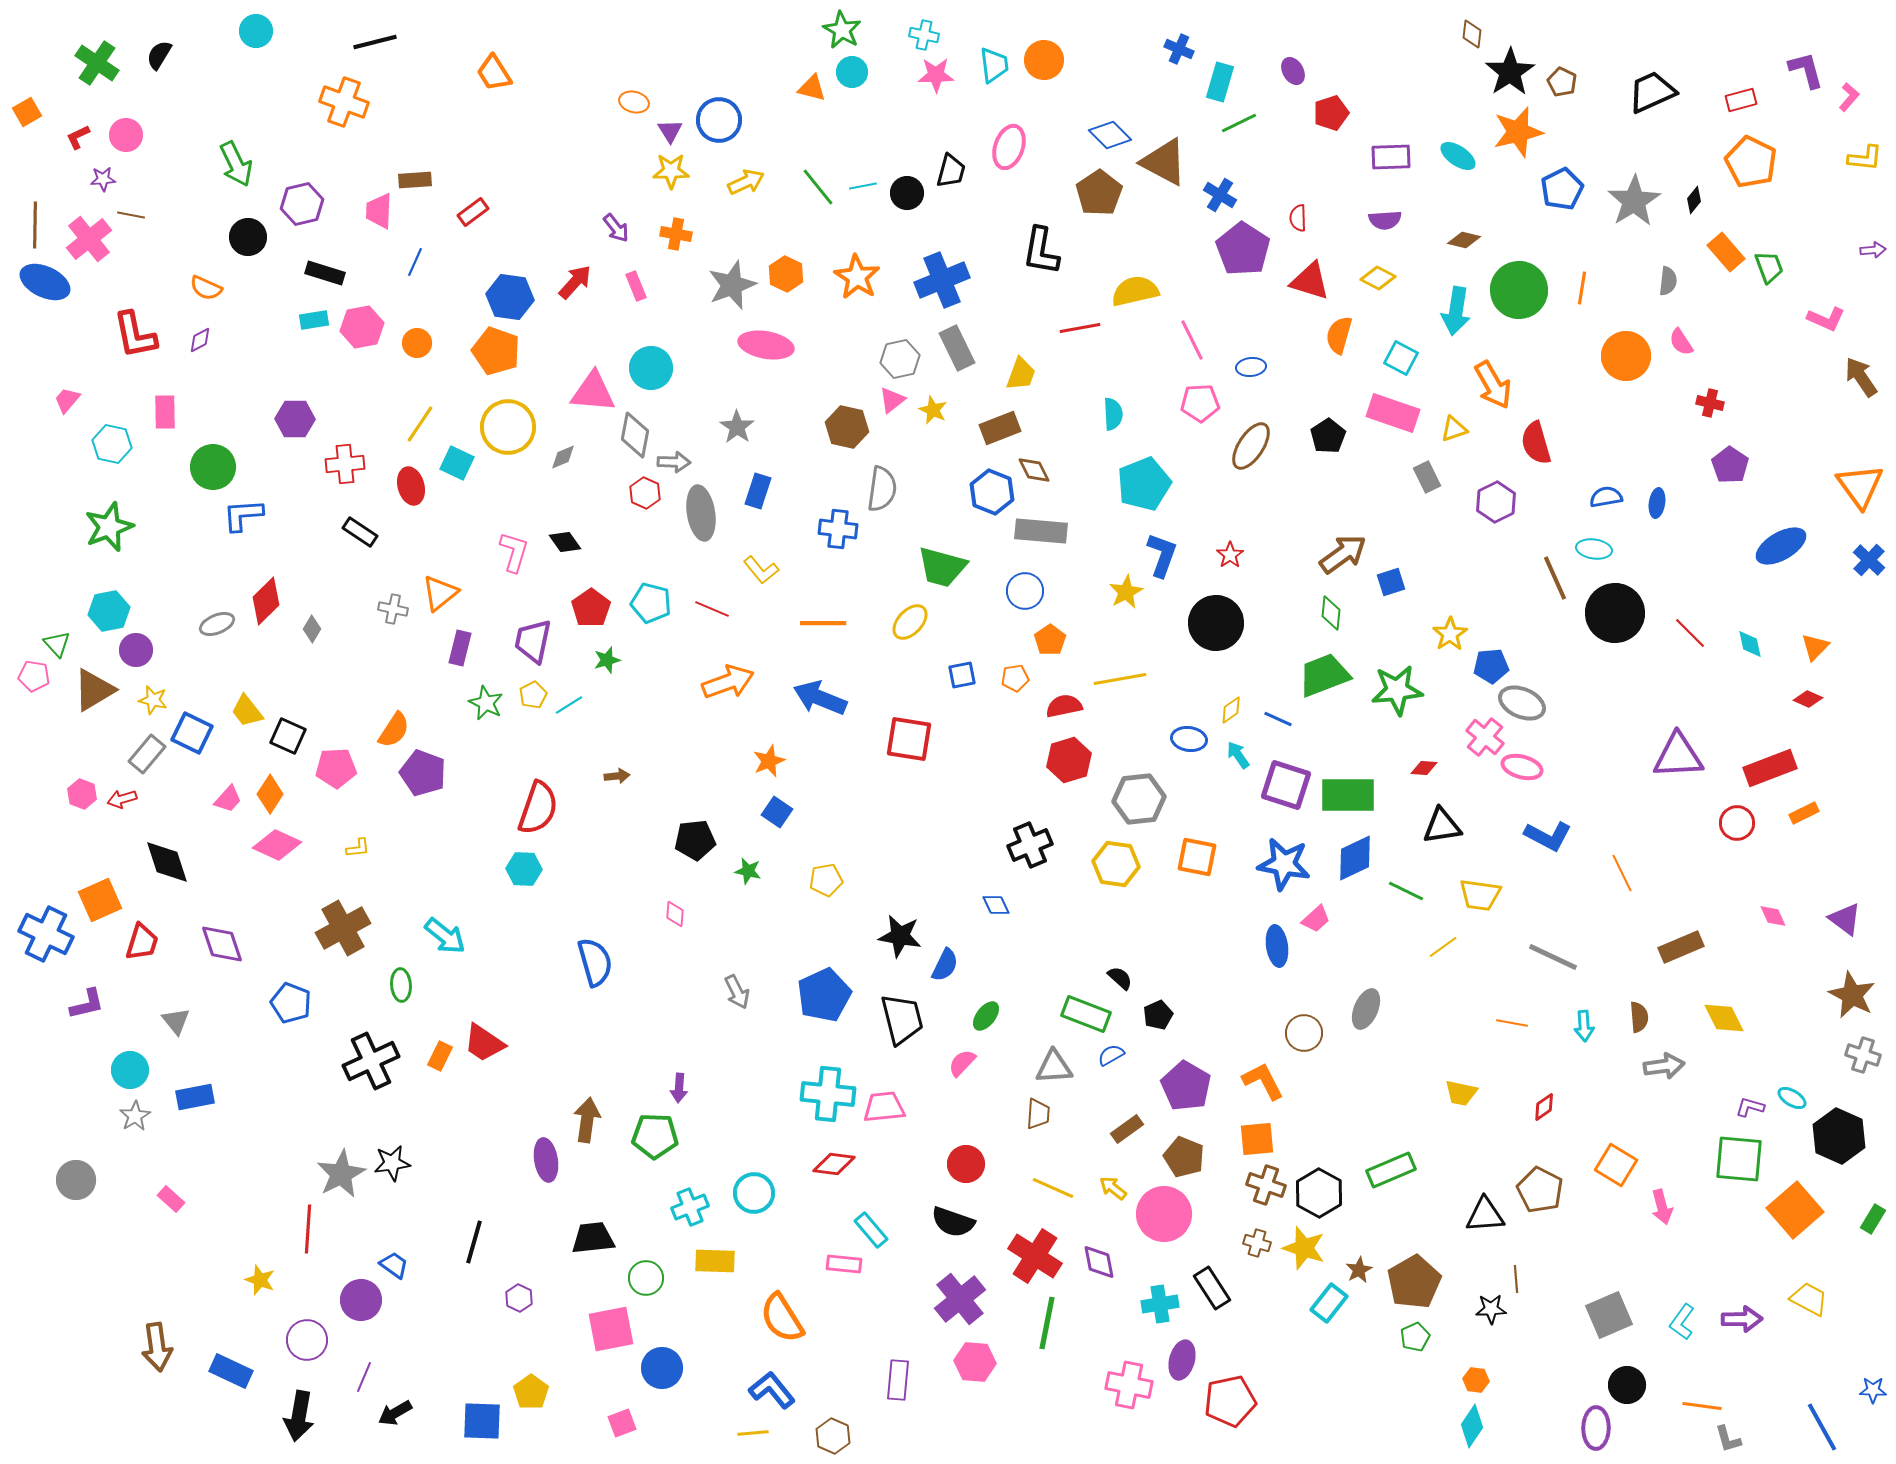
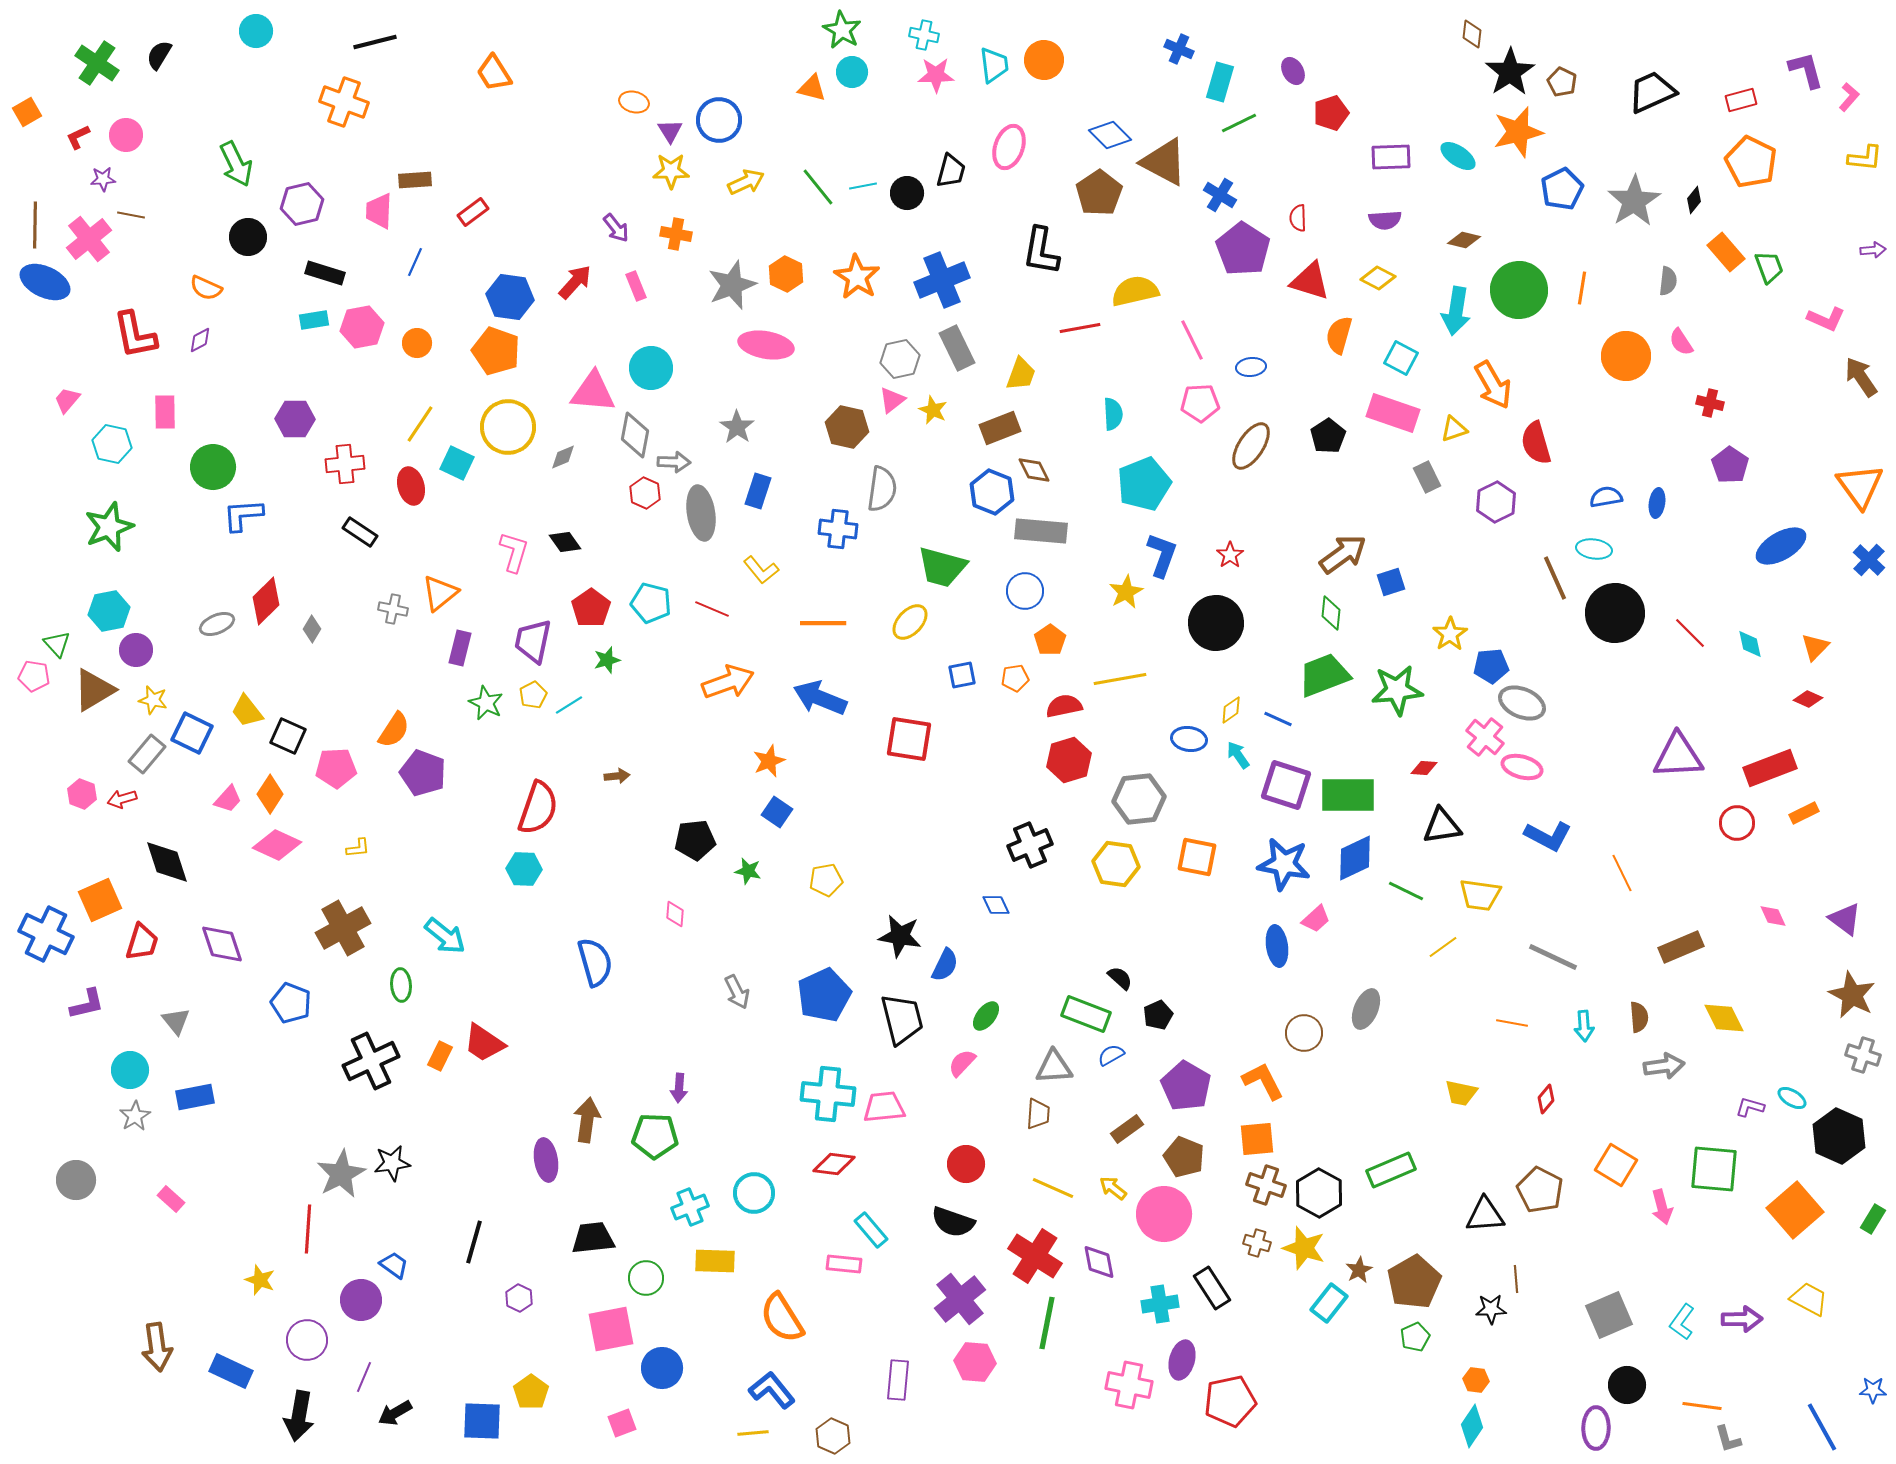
red diamond at (1544, 1107): moved 2 px right, 8 px up; rotated 16 degrees counterclockwise
green square at (1739, 1159): moved 25 px left, 10 px down
